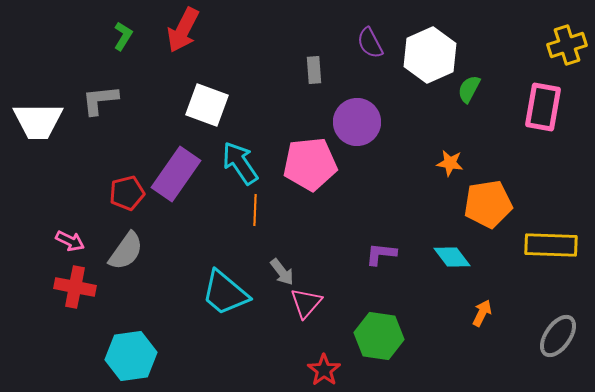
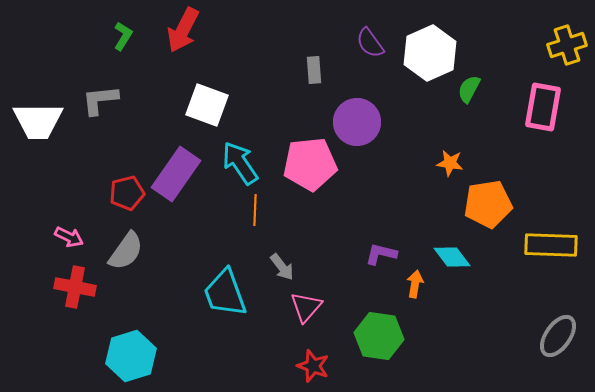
purple semicircle: rotated 8 degrees counterclockwise
white hexagon: moved 2 px up
pink arrow: moved 1 px left, 4 px up
purple L-shape: rotated 8 degrees clockwise
gray arrow: moved 5 px up
cyan trapezoid: rotated 30 degrees clockwise
pink triangle: moved 4 px down
orange arrow: moved 67 px left, 29 px up; rotated 16 degrees counterclockwise
cyan hexagon: rotated 9 degrees counterclockwise
red star: moved 11 px left, 4 px up; rotated 16 degrees counterclockwise
